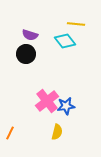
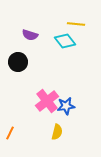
black circle: moved 8 px left, 8 px down
